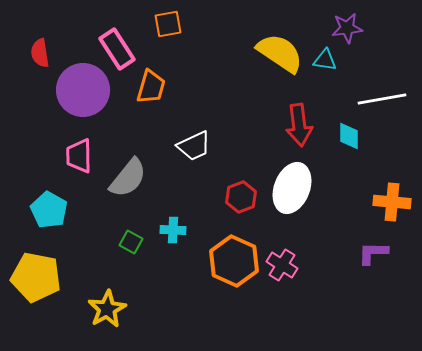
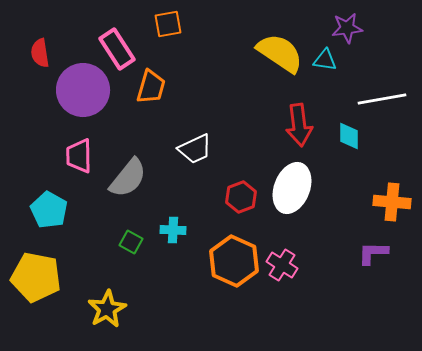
white trapezoid: moved 1 px right, 3 px down
